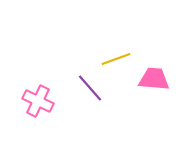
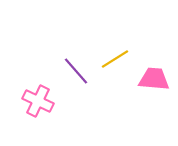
yellow line: moved 1 px left; rotated 12 degrees counterclockwise
purple line: moved 14 px left, 17 px up
